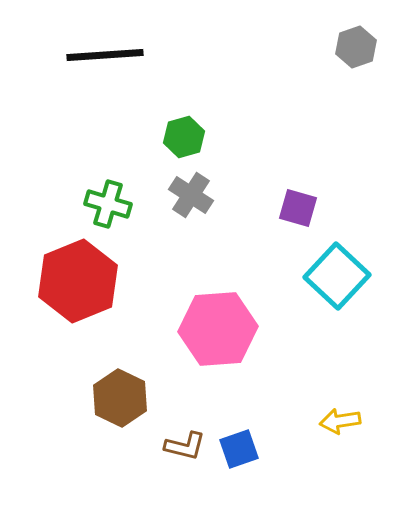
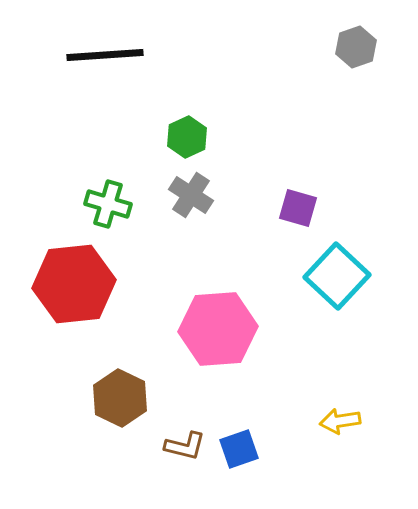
green hexagon: moved 3 px right; rotated 9 degrees counterclockwise
red hexagon: moved 4 px left, 3 px down; rotated 16 degrees clockwise
